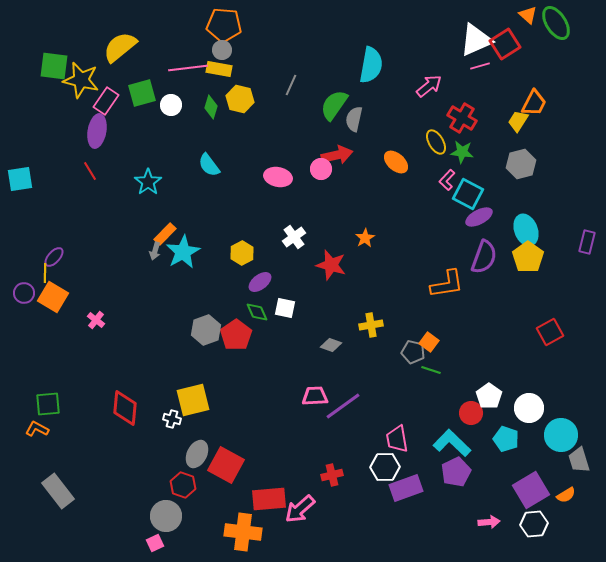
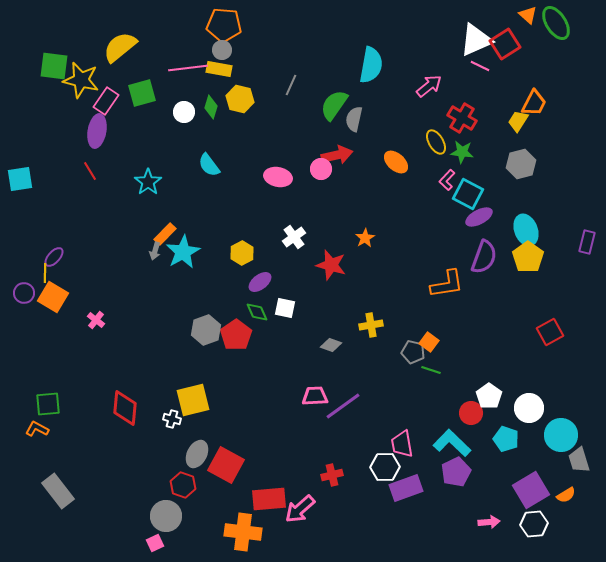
pink line at (480, 66): rotated 42 degrees clockwise
white circle at (171, 105): moved 13 px right, 7 px down
pink trapezoid at (397, 439): moved 5 px right, 5 px down
